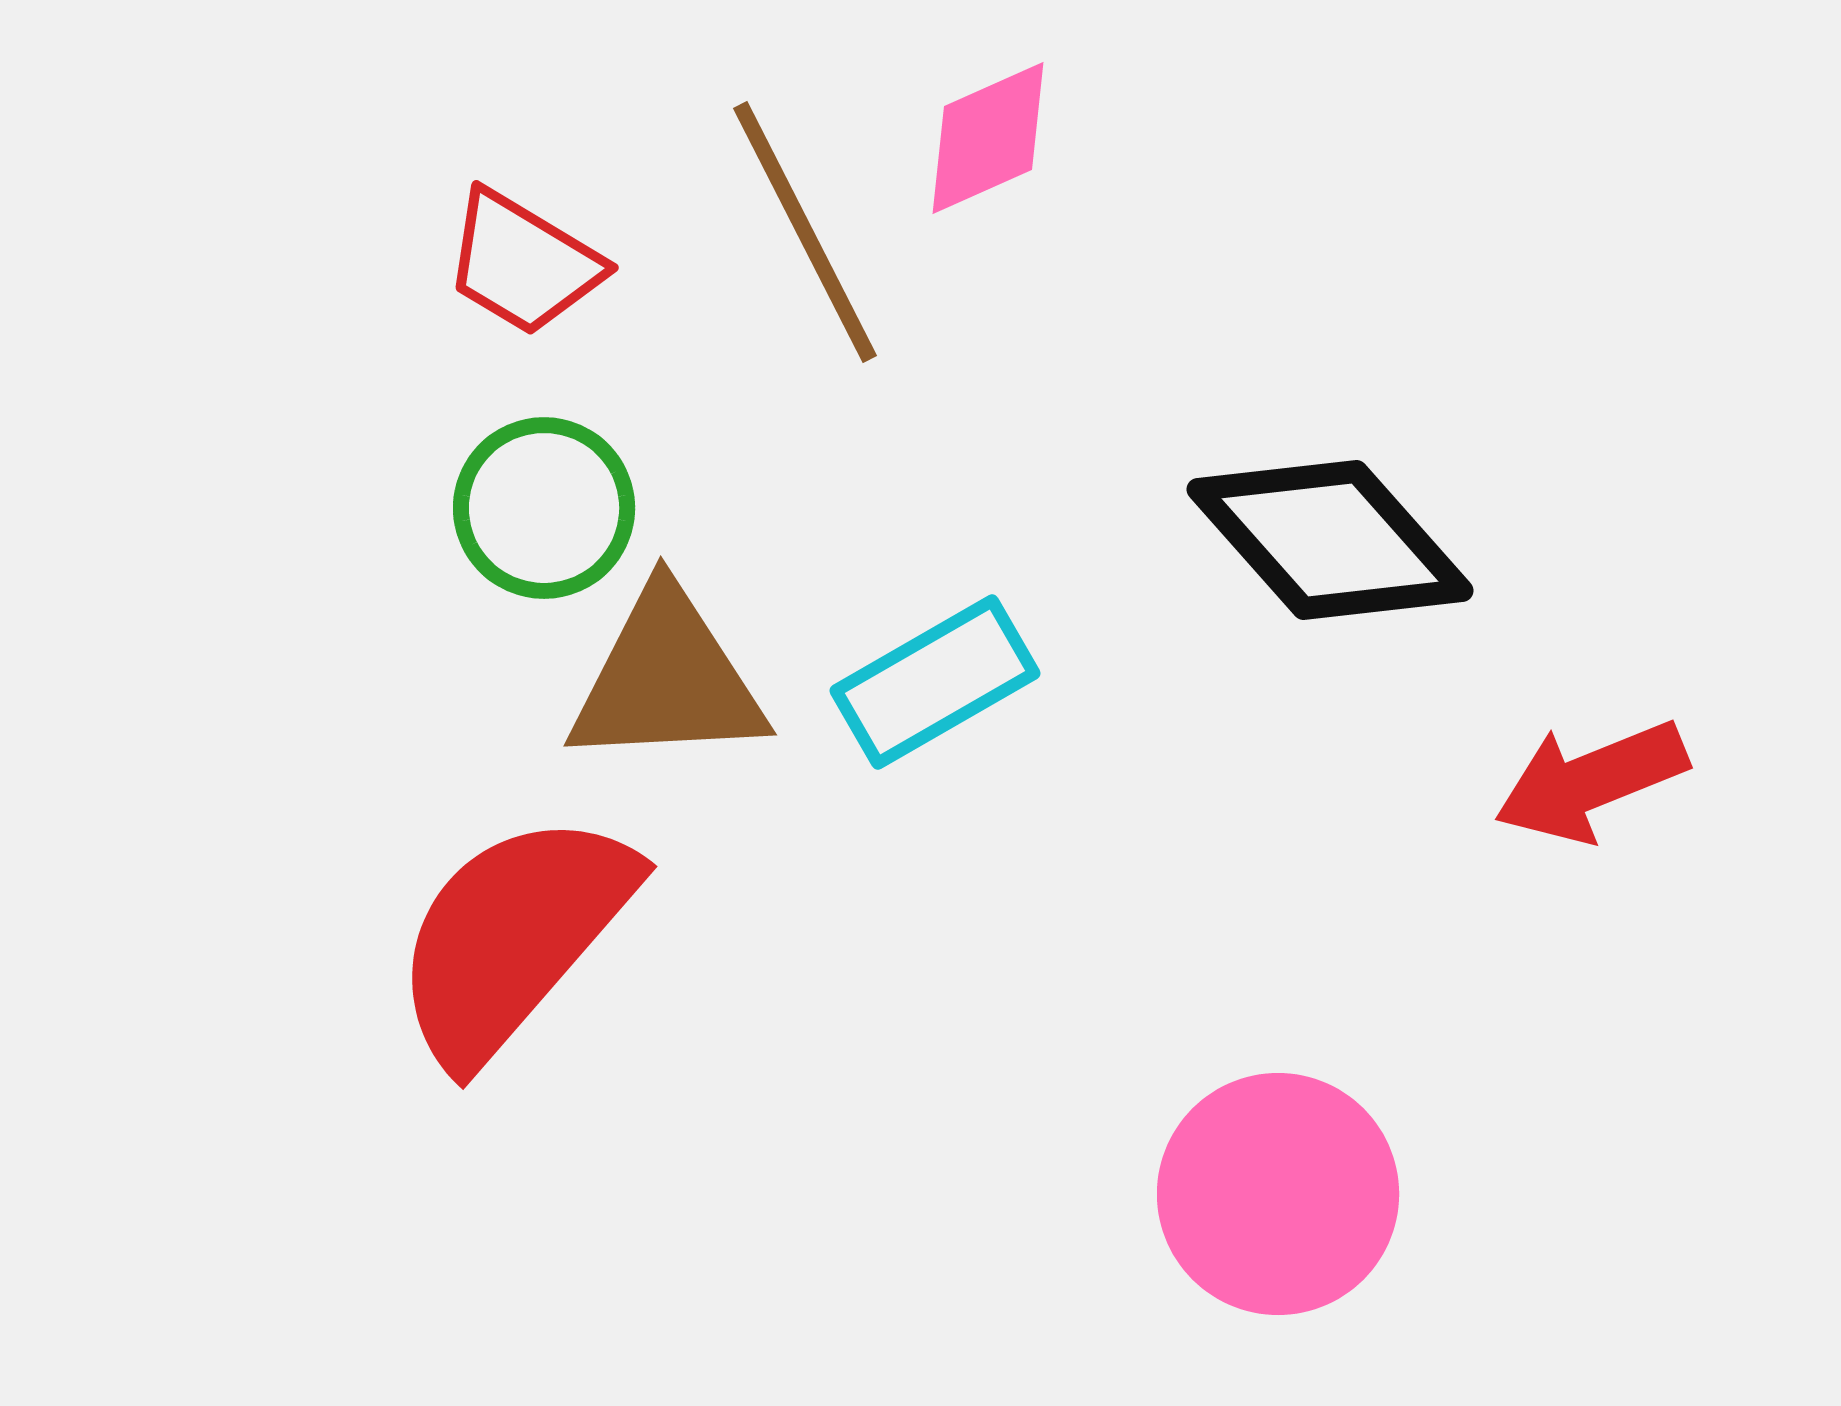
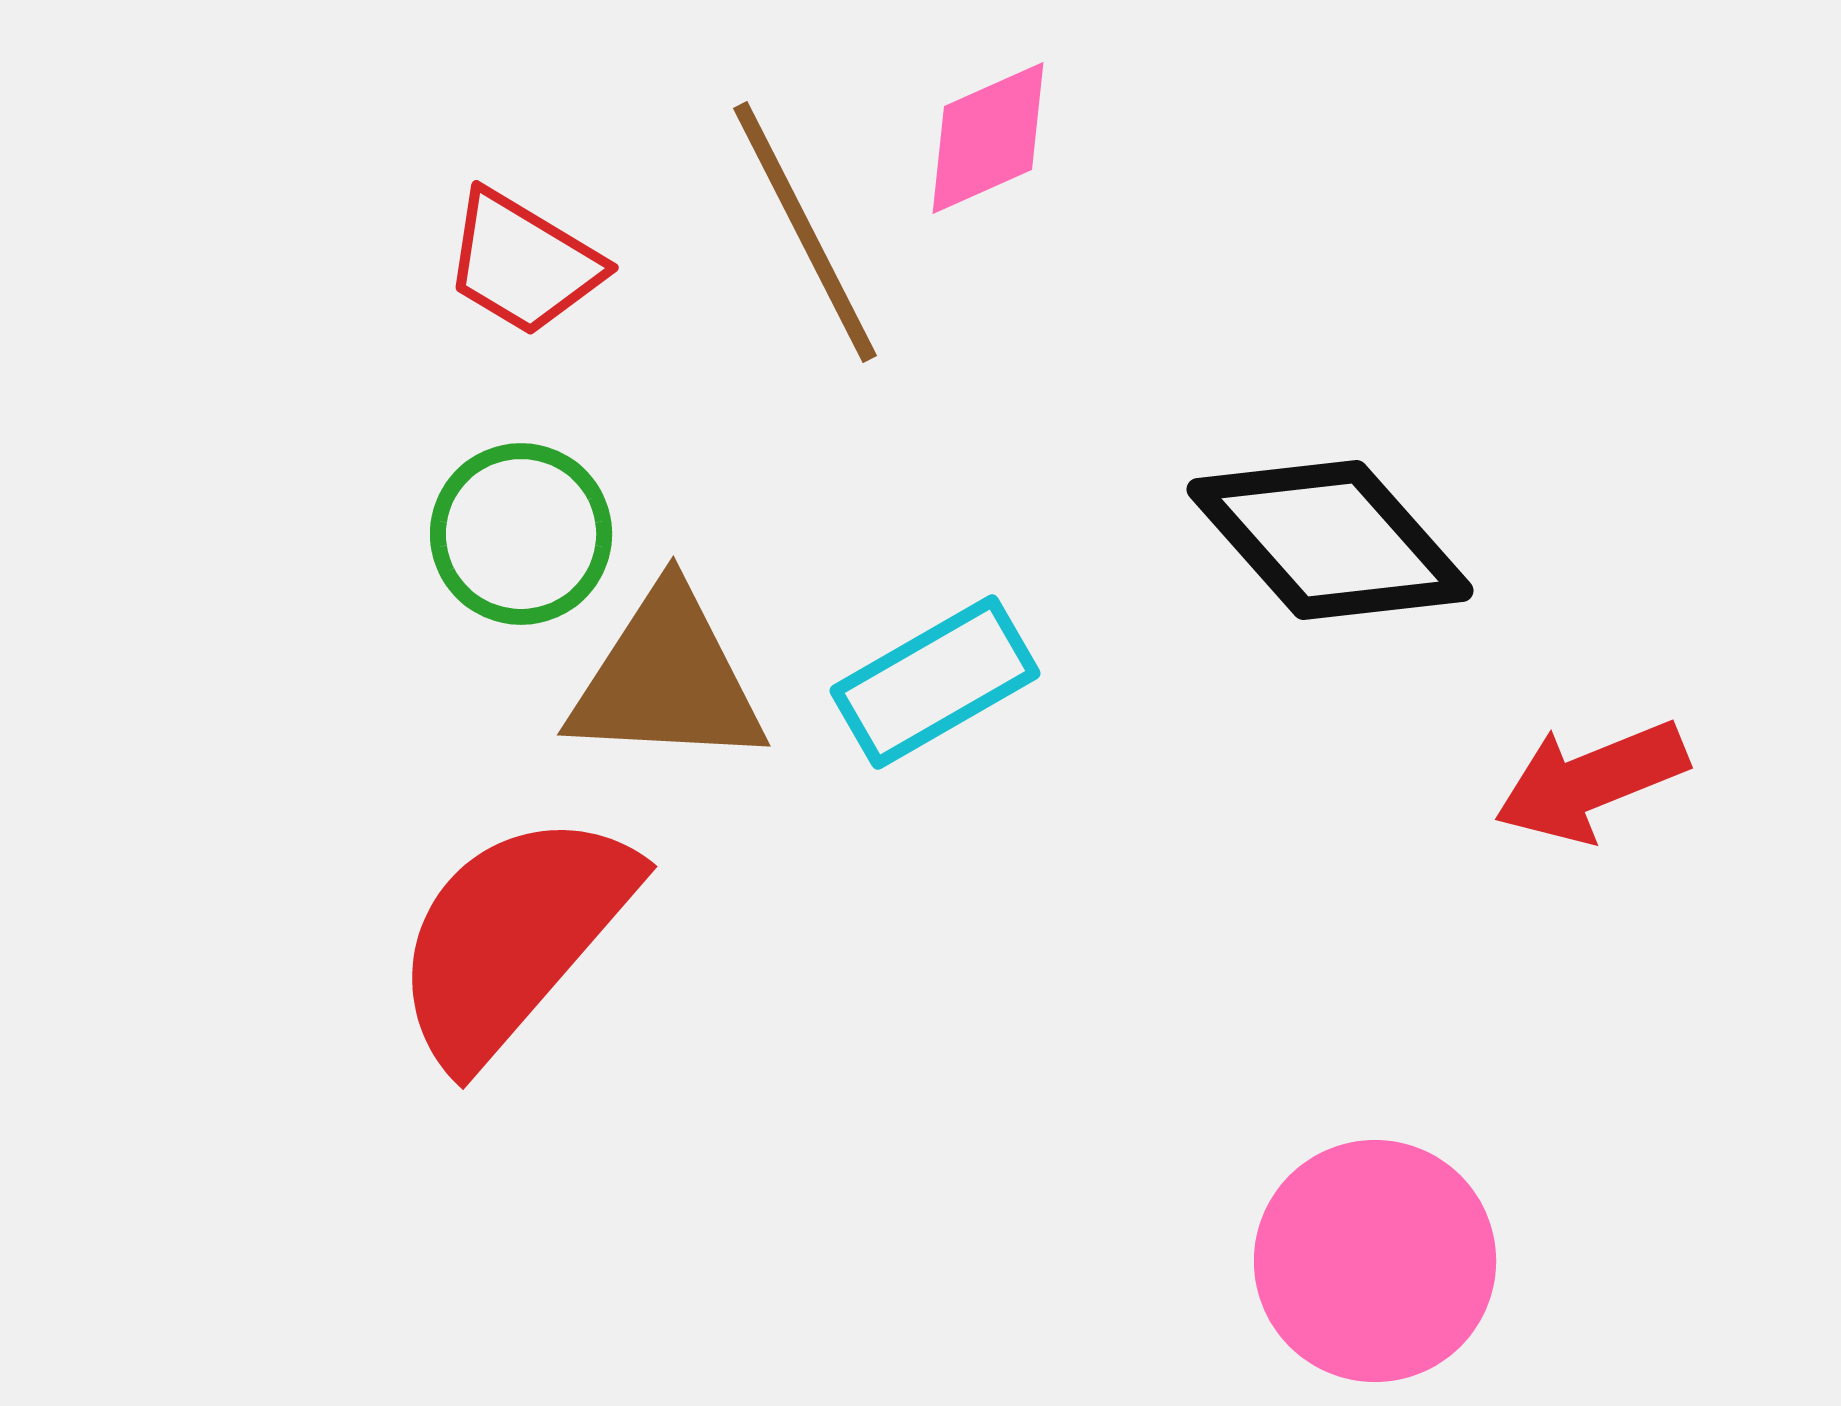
green circle: moved 23 px left, 26 px down
brown triangle: rotated 6 degrees clockwise
pink circle: moved 97 px right, 67 px down
